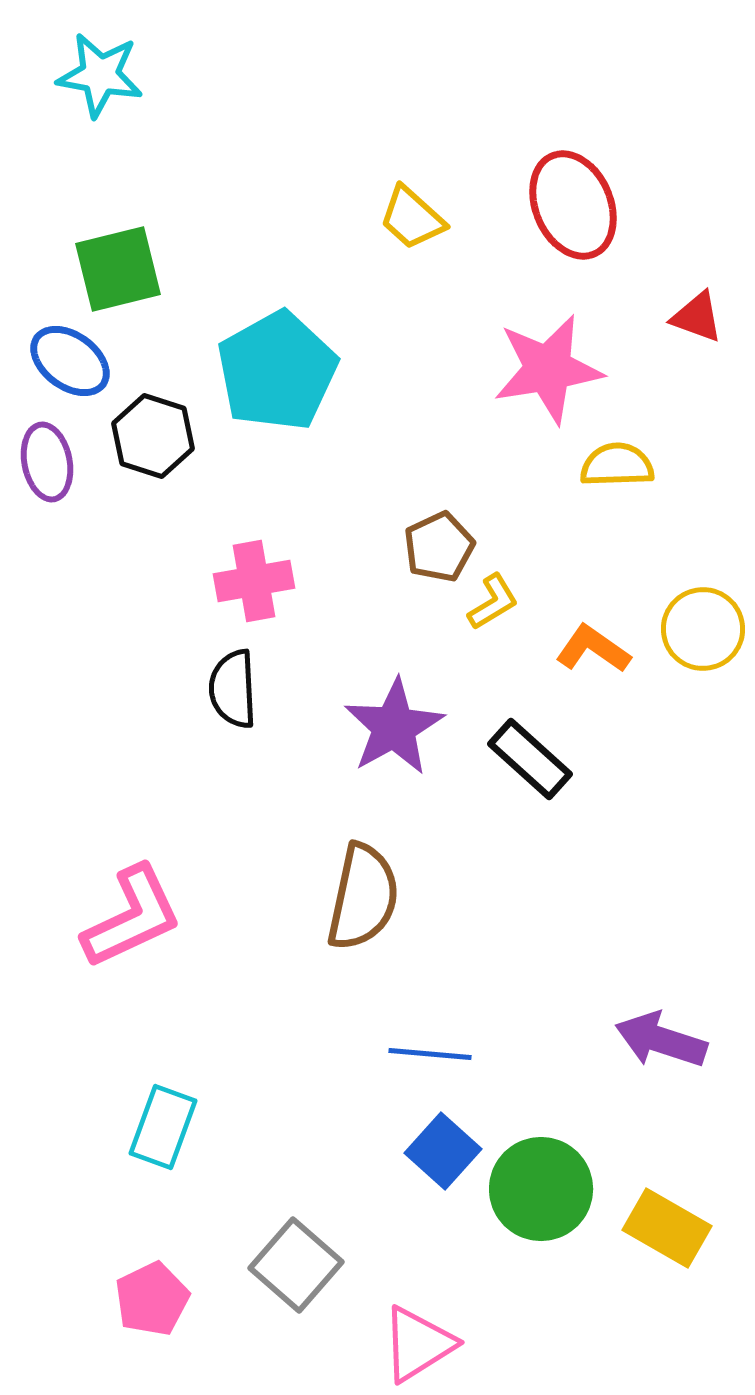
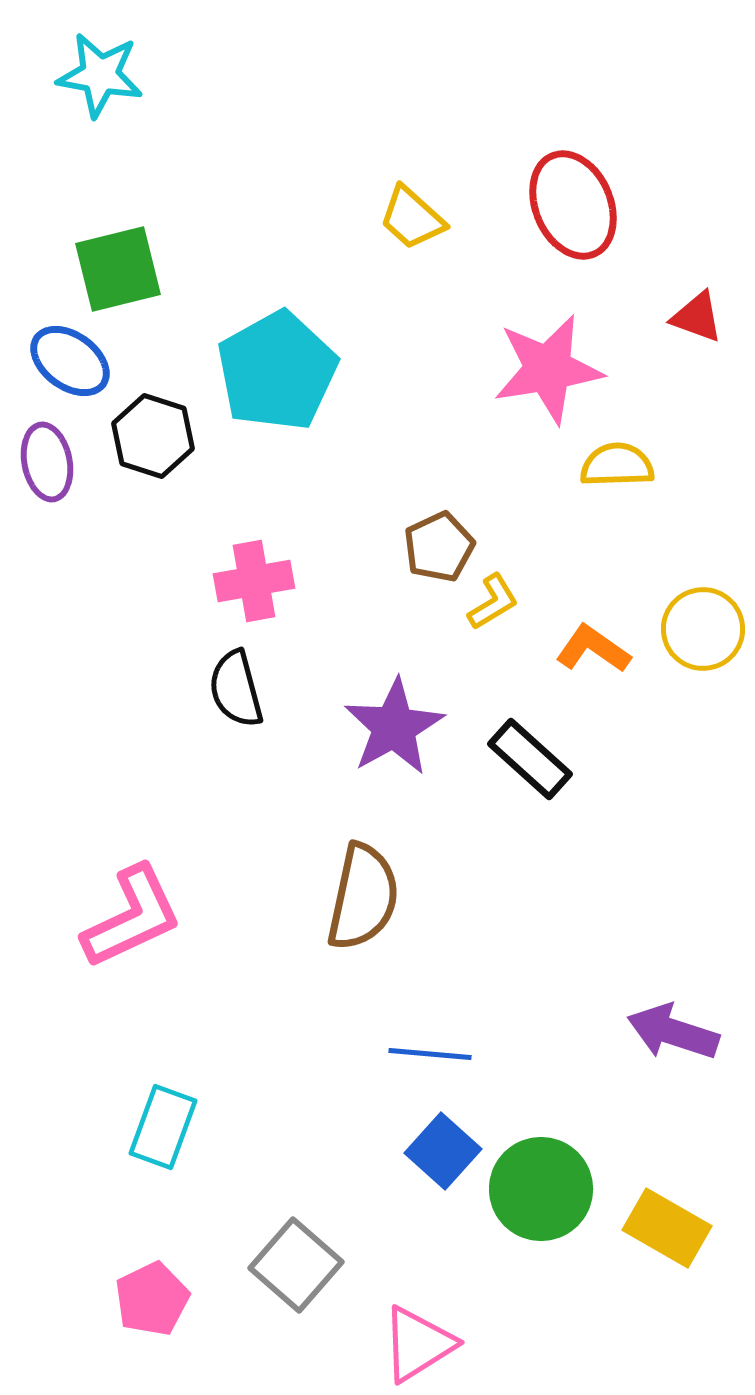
black semicircle: moved 3 px right; rotated 12 degrees counterclockwise
purple arrow: moved 12 px right, 8 px up
